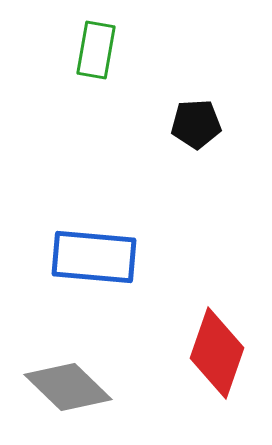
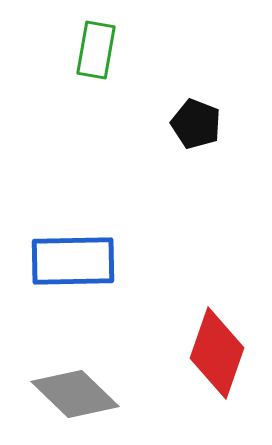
black pentagon: rotated 24 degrees clockwise
blue rectangle: moved 21 px left, 4 px down; rotated 6 degrees counterclockwise
gray diamond: moved 7 px right, 7 px down
